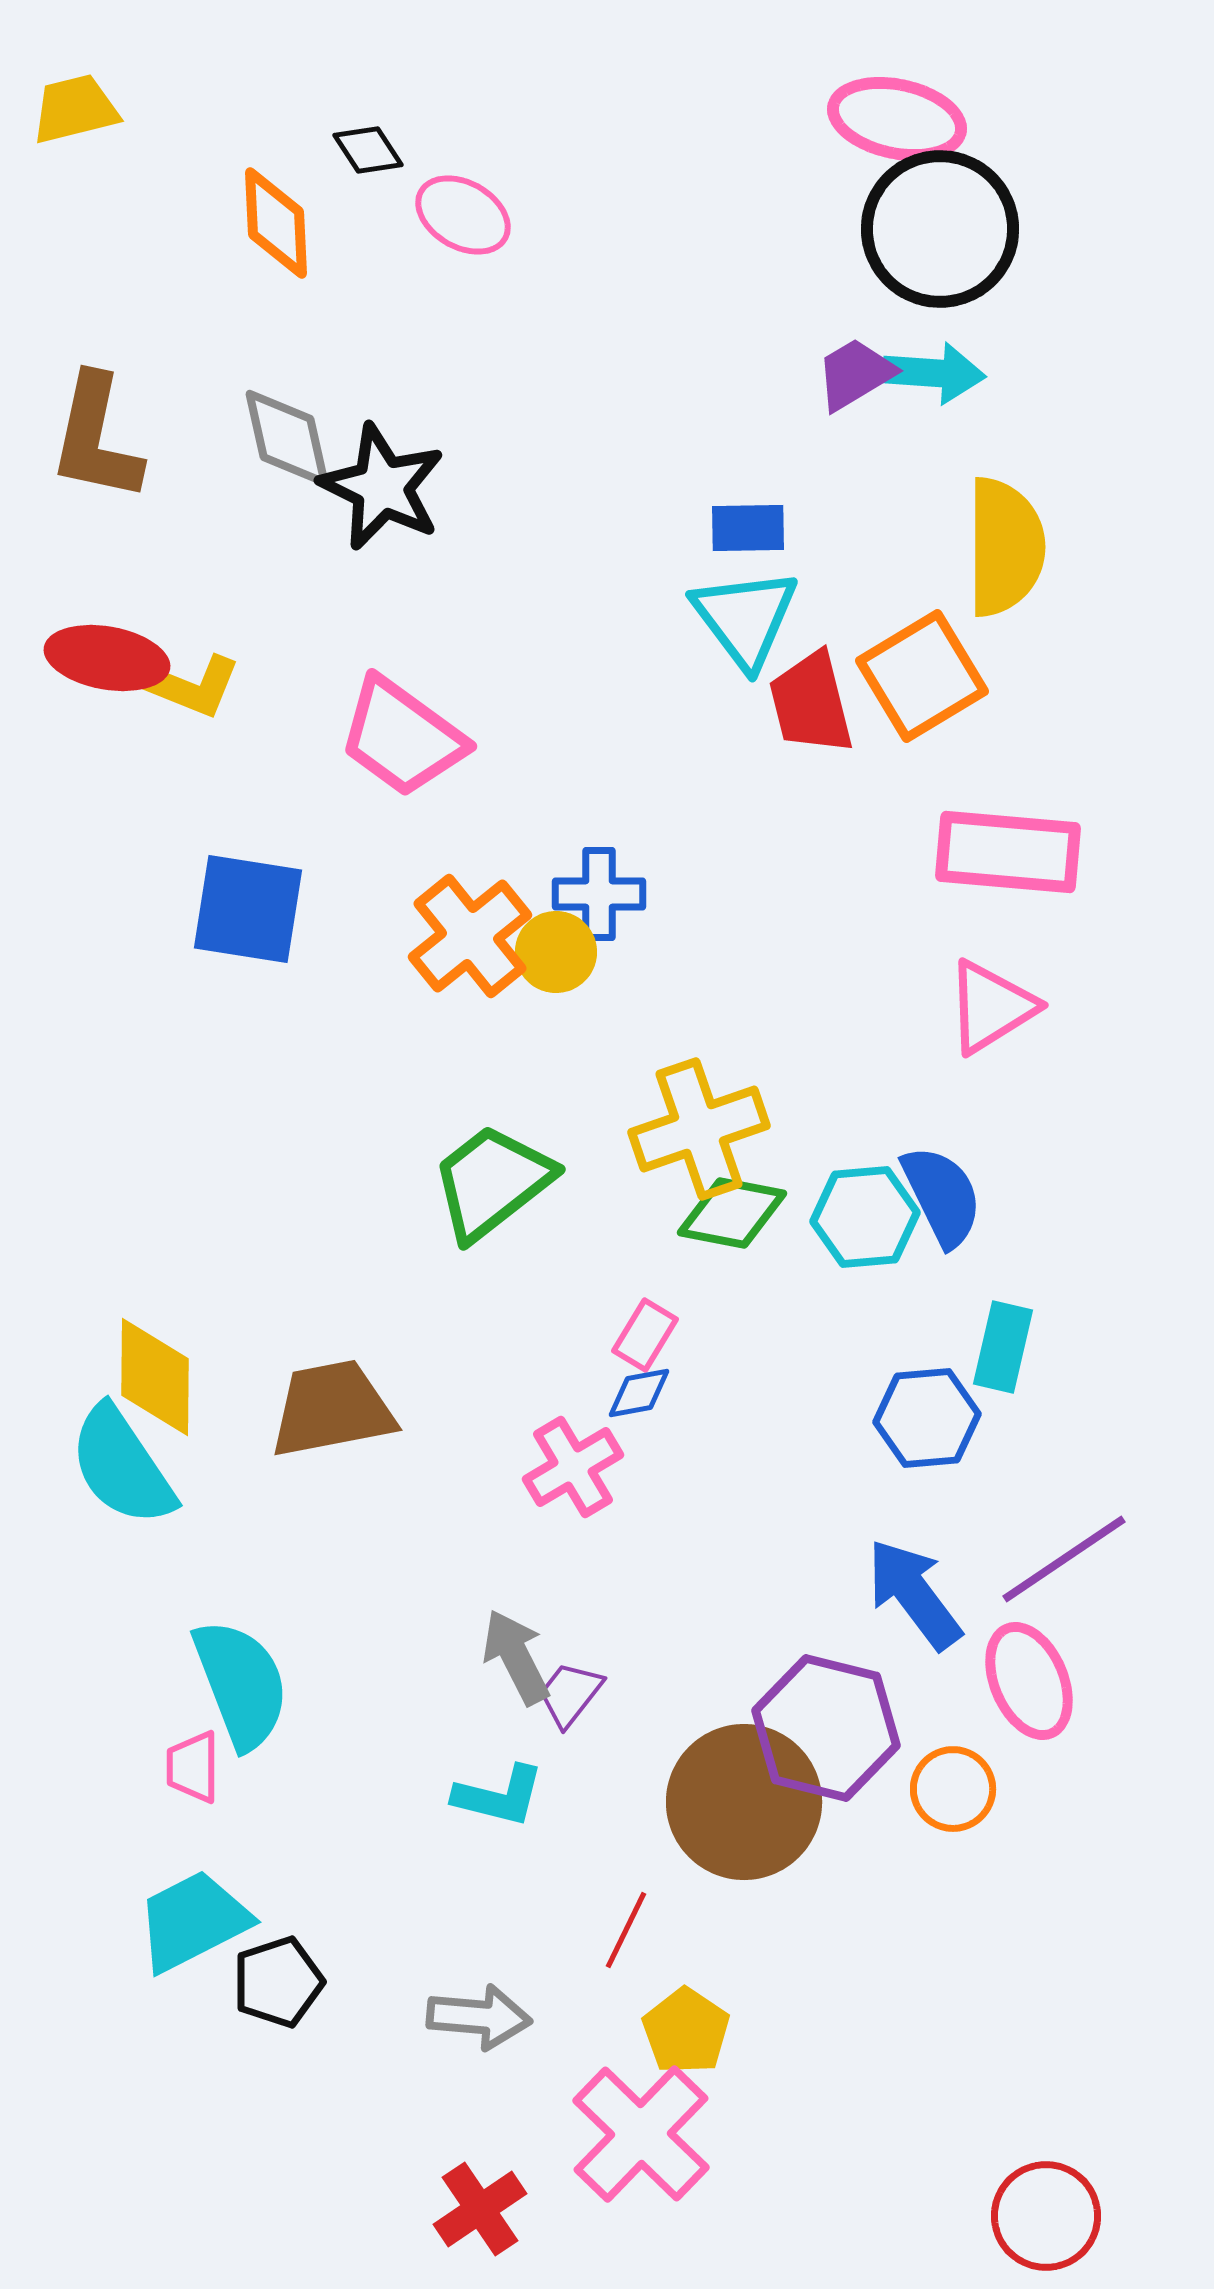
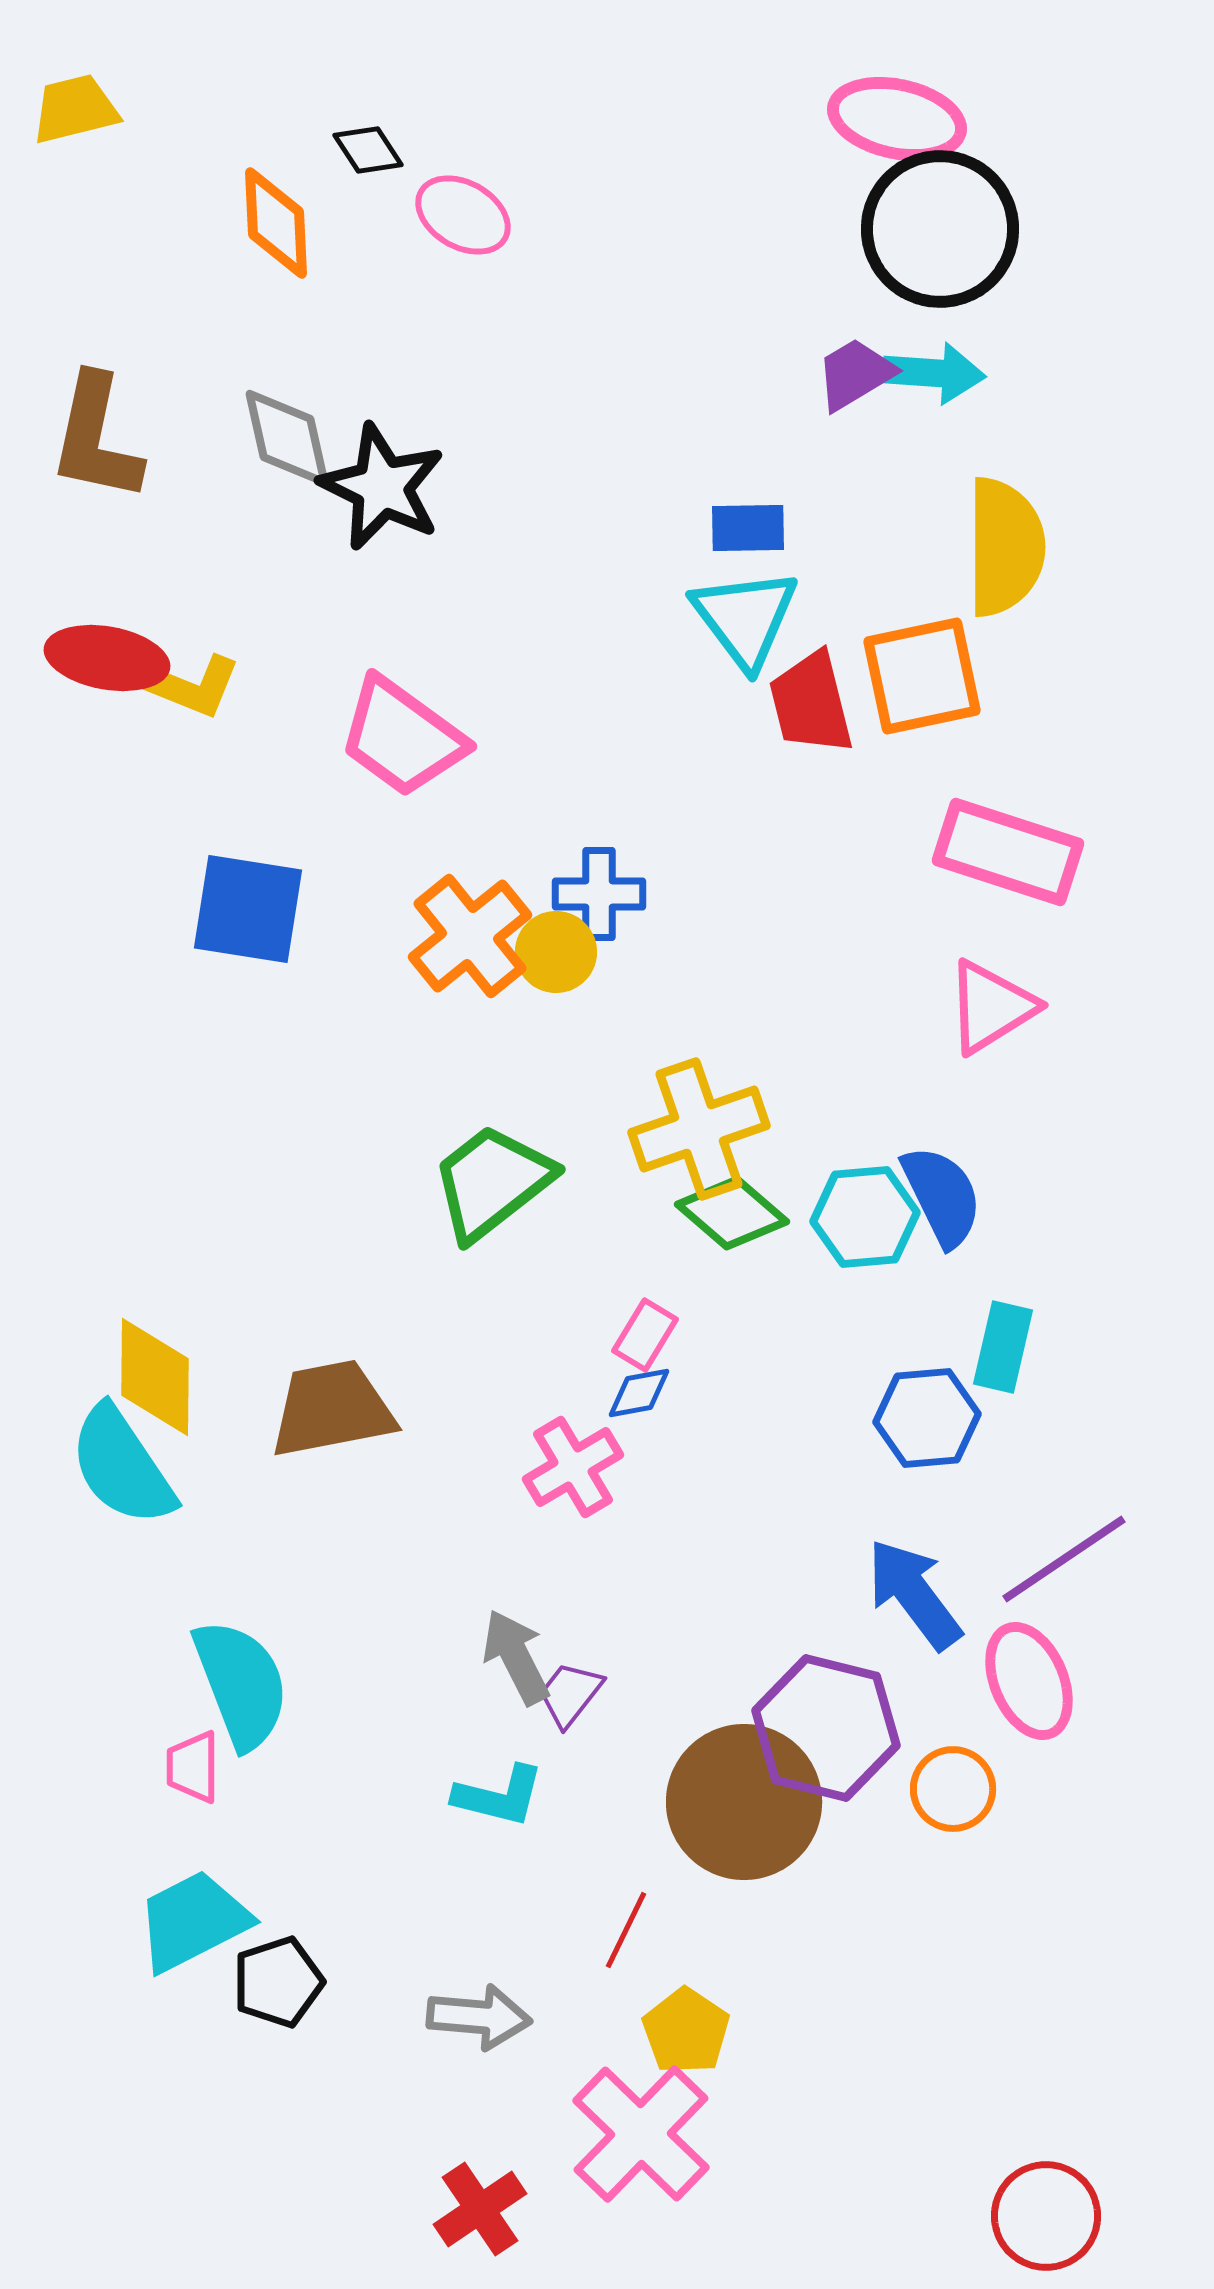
orange square at (922, 676): rotated 19 degrees clockwise
pink rectangle at (1008, 852): rotated 13 degrees clockwise
green diamond at (732, 1213): rotated 30 degrees clockwise
